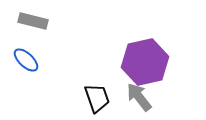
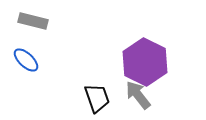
purple hexagon: rotated 21 degrees counterclockwise
gray arrow: moved 1 px left, 2 px up
